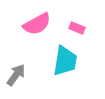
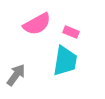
pink rectangle: moved 6 px left, 4 px down
